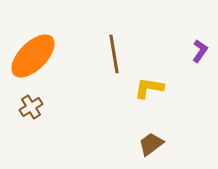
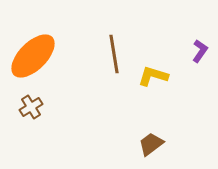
yellow L-shape: moved 4 px right, 12 px up; rotated 8 degrees clockwise
